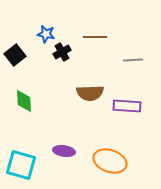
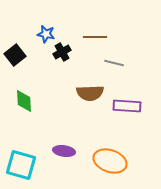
gray line: moved 19 px left, 3 px down; rotated 18 degrees clockwise
